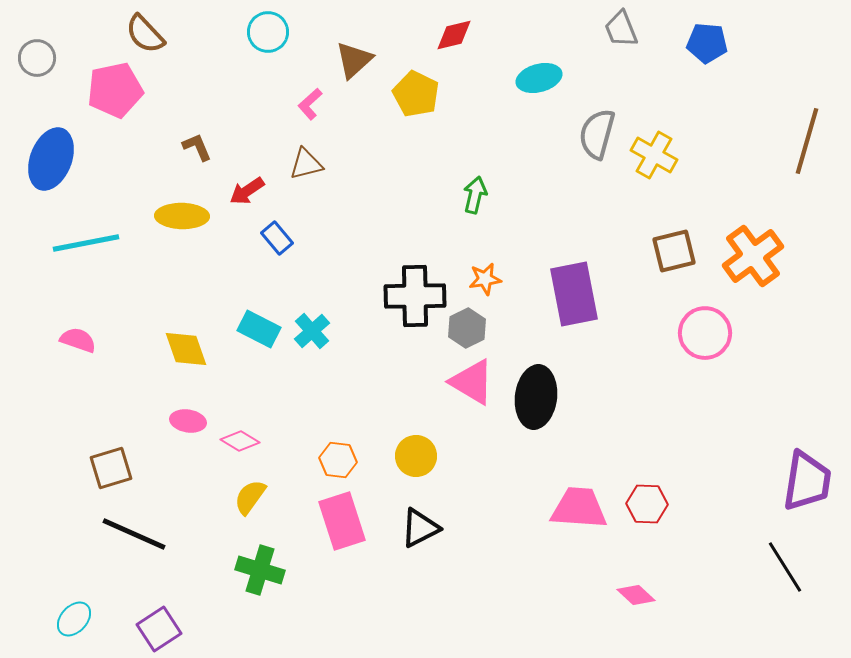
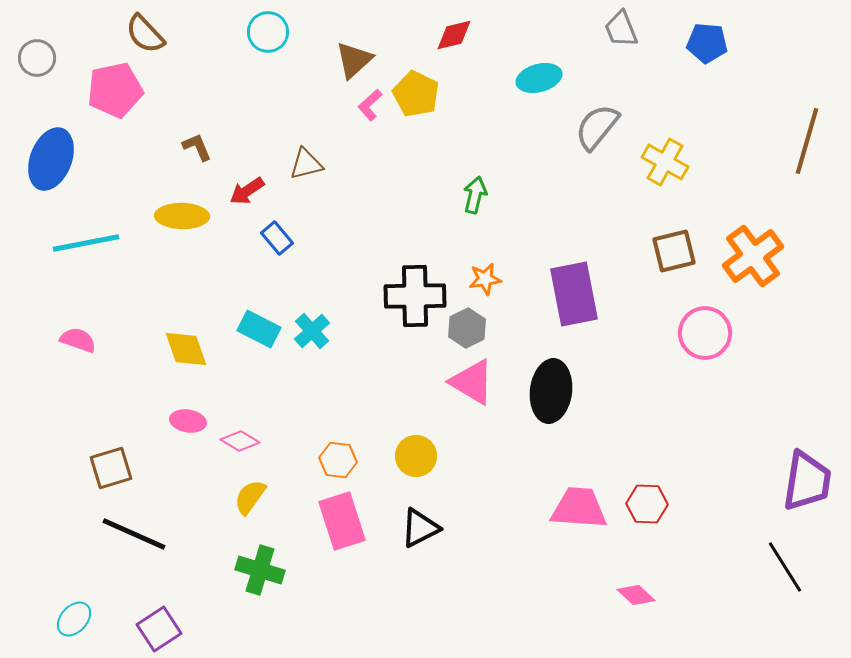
pink L-shape at (310, 104): moved 60 px right, 1 px down
gray semicircle at (597, 134): moved 7 px up; rotated 24 degrees clockwise
yellow cross at (654, 155): moved 11 px right, 7 px down
black ellipse at (536, 397): moved 15 px right, 6 px up
